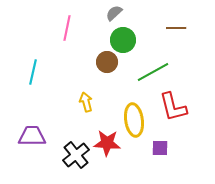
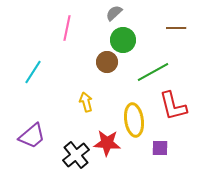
cyan line: rotated 20 degrees clockwise
red L-shape: moved 1 px up
purple trapezoid: rotated 140 degrees clockwise
